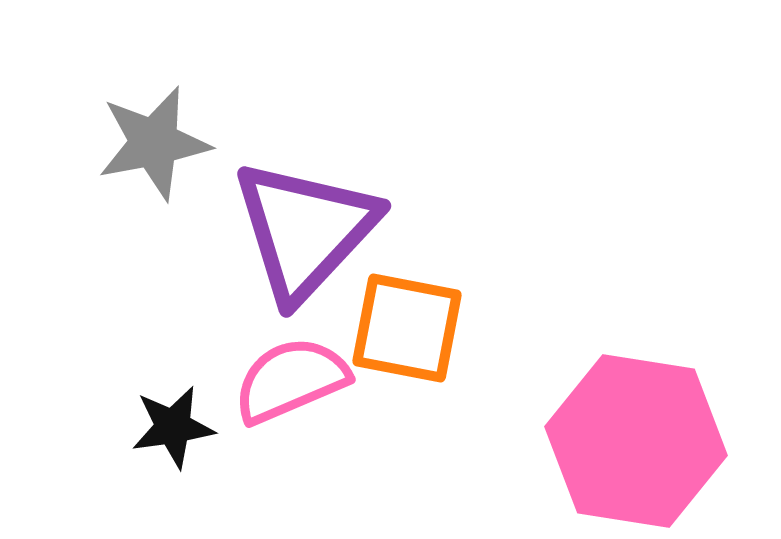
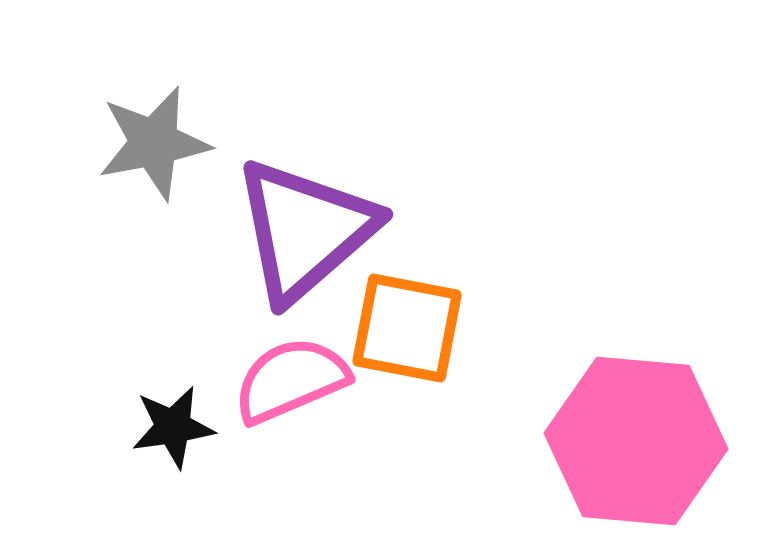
purple triangle: rotated 6 degrees clockwise
pink hexagon: rotated 4 degrees counterclockwise
